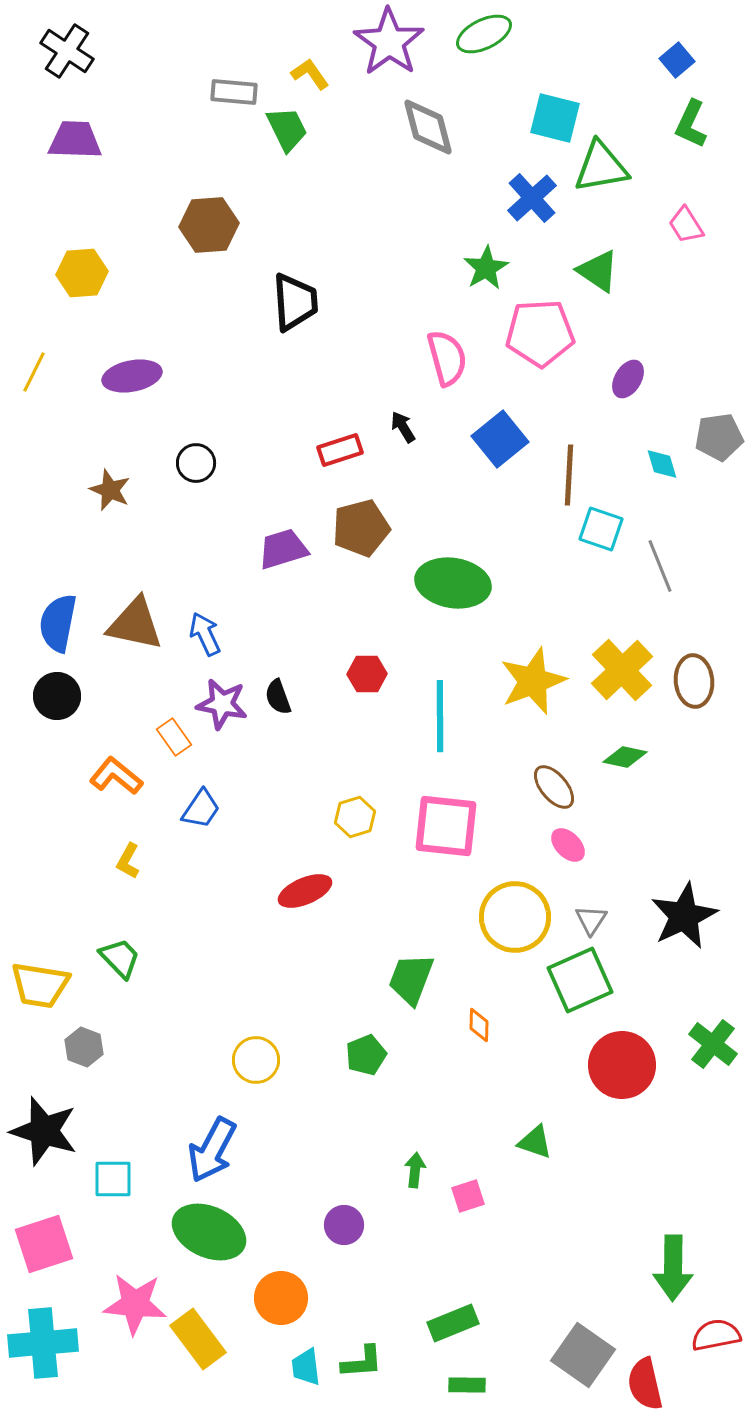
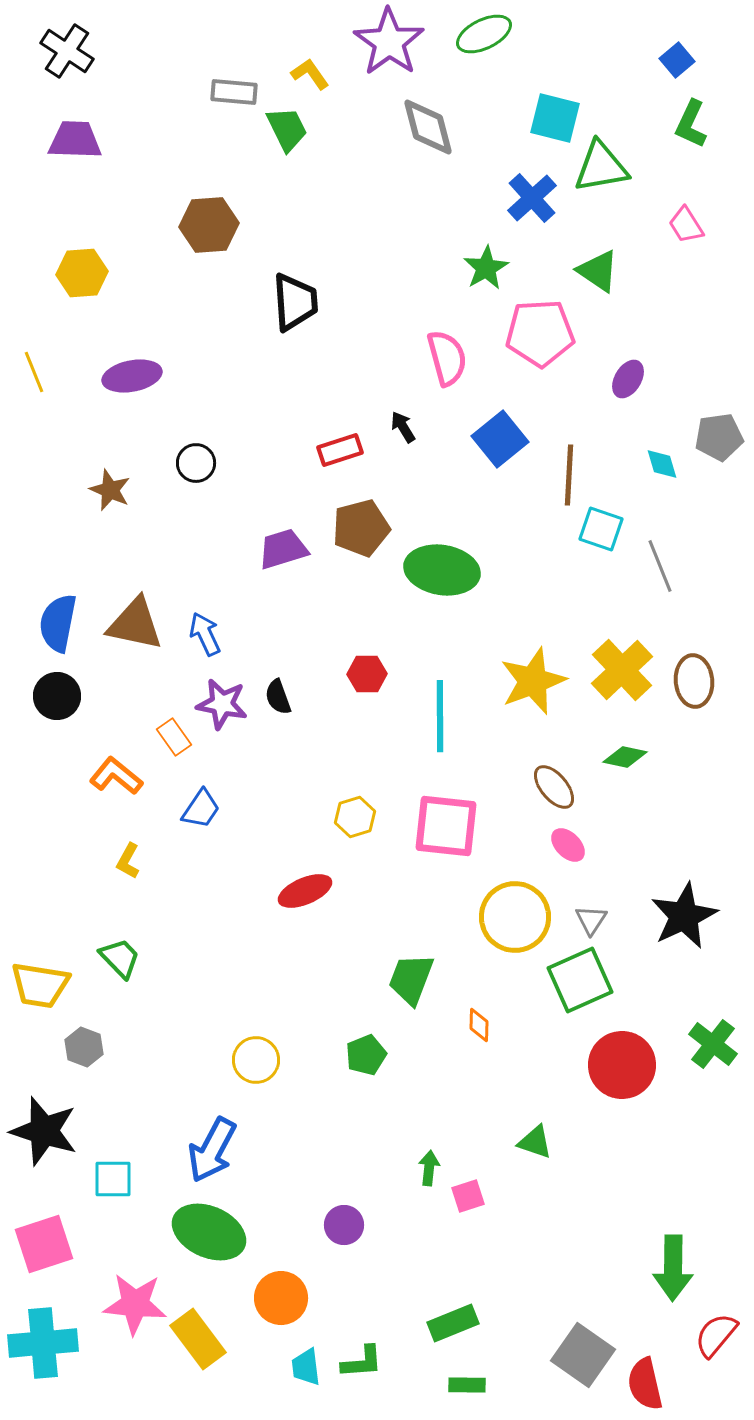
yellow line at (34, 372): rotated 48 degrees counterclockwise
green ellipse at (453, 583): moved 11 px left, 13 px up
green arrow at (415, 1170): moved 14 px right, 2 px up
red semicircle at (716, 1335): rotated 39 degrees counterclockwise
